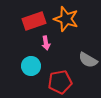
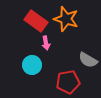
red rectangle: moved 2 px right; rotated 55 degrees clockwise
cyan circle: moved 1 px right, 1 px up
red pentagon: moved 8 px right
